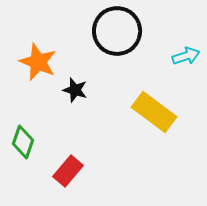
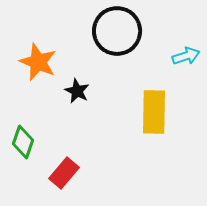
black star: moved 2 px right, 1 px down; rotated 10 degrees clockwise
yellow rectangle: rotated 54 degrees clockwise
red rectangle: moved 4 px left, 2 px down
